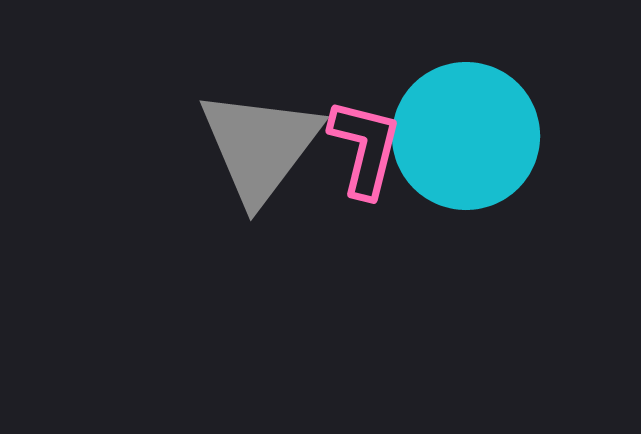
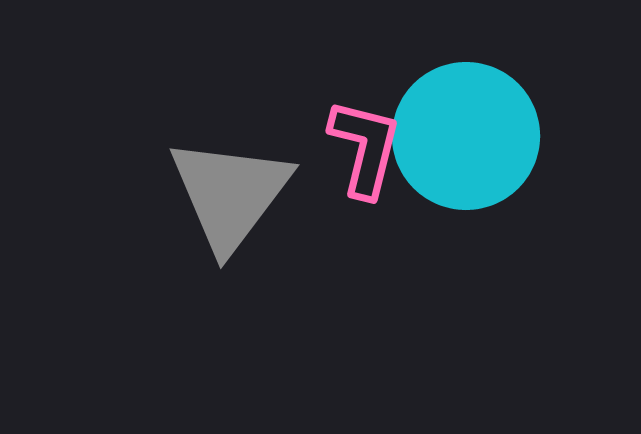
gray triangle: moved 30 px left, 48 px down
